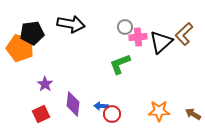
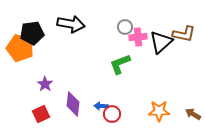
brown L-shape: rotated 125 degrees counterclockwise
